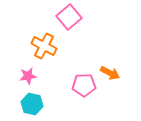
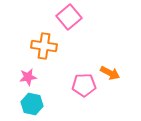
orange cross: rotated 20 degrees counterclockwise
pink star: moved 1 px down
